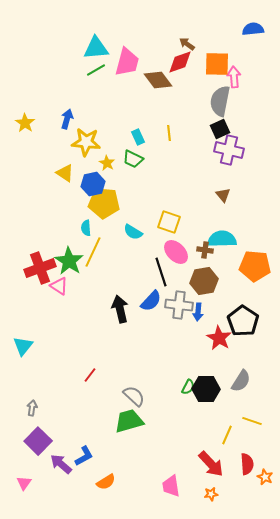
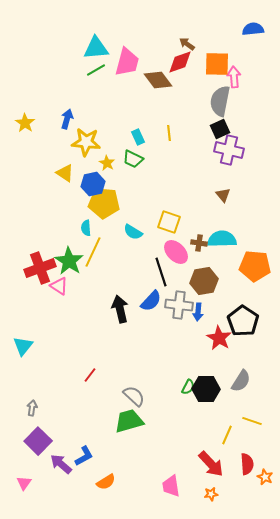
brown cross at (205, 250): moved 6 px left, 7 px up
